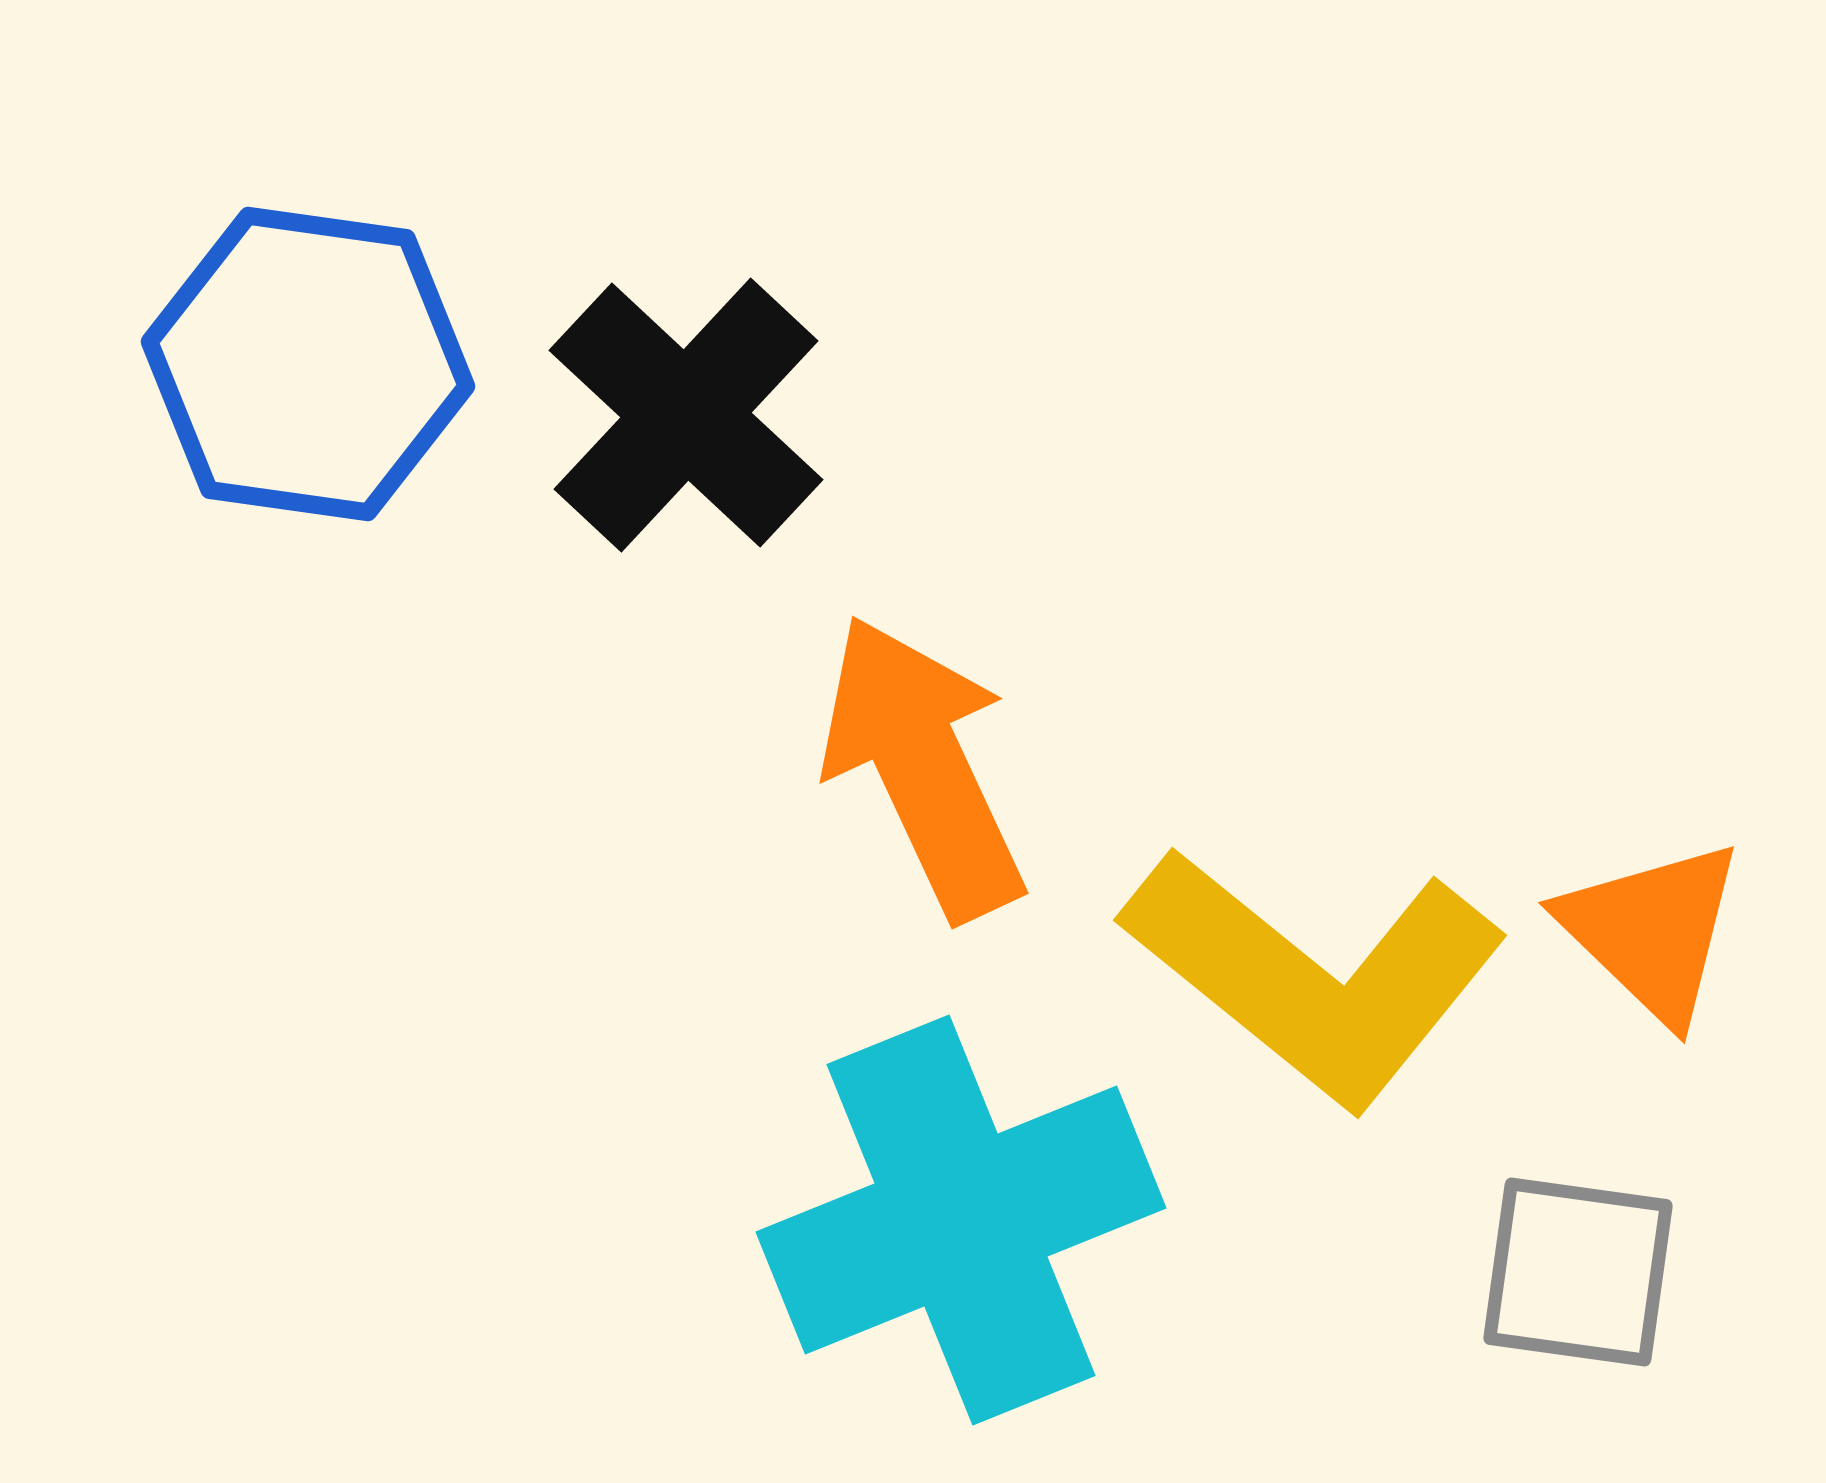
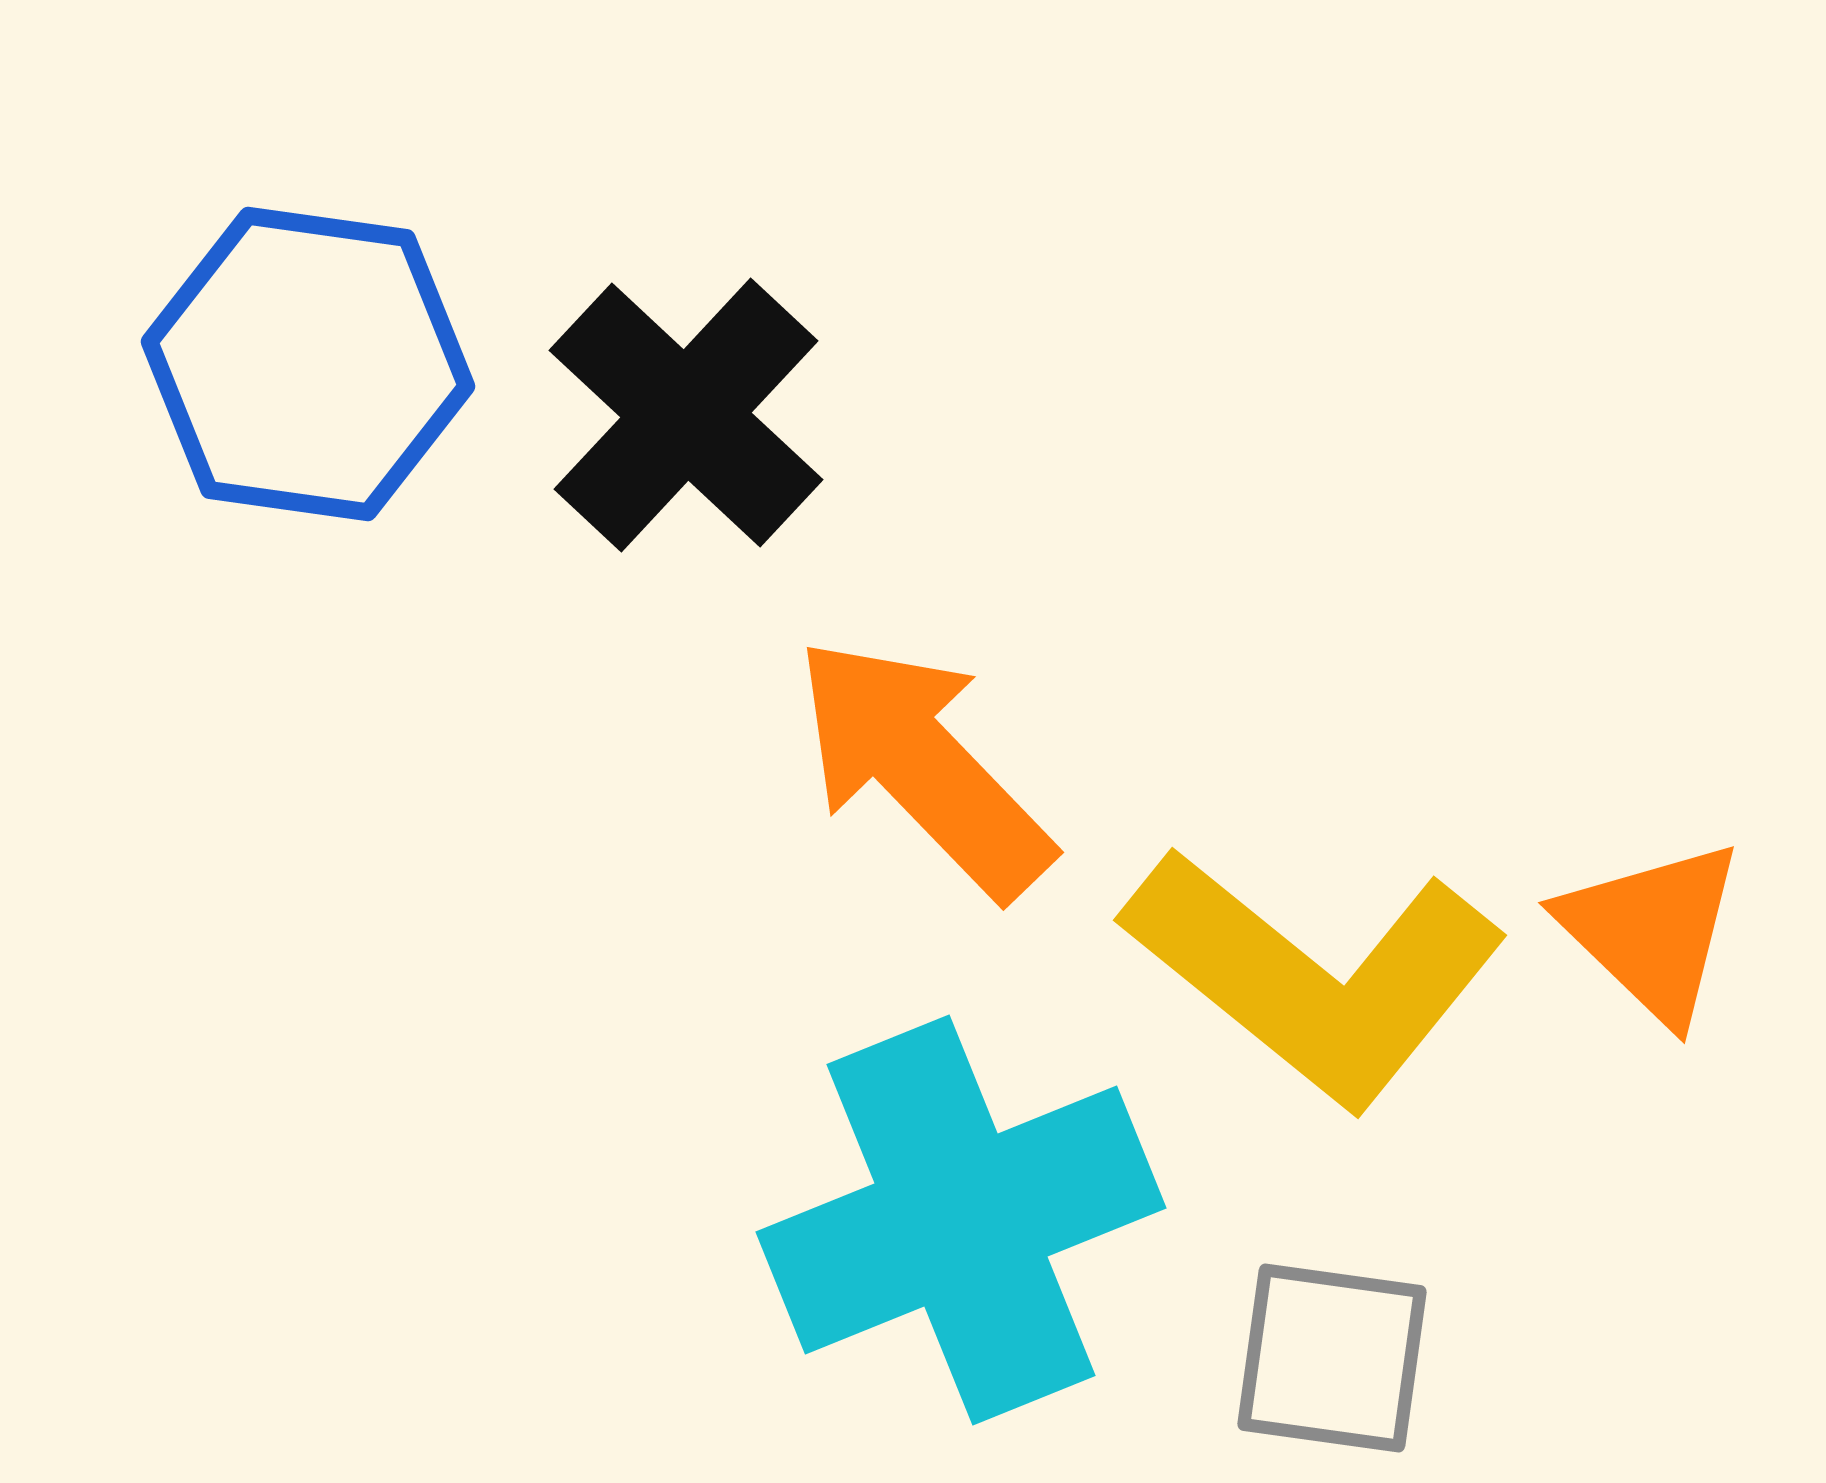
orange arrow: rotated 19 degrees counterclockwise
gray square: moved 246 px left, 86 px down
